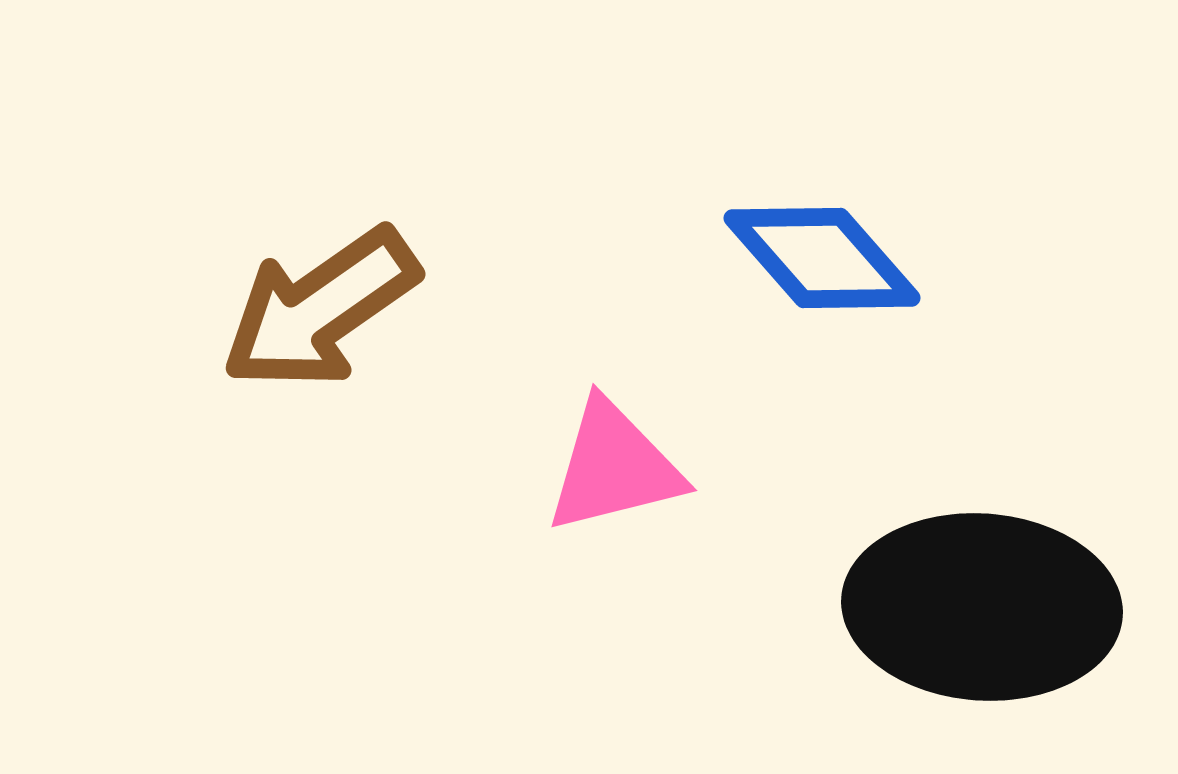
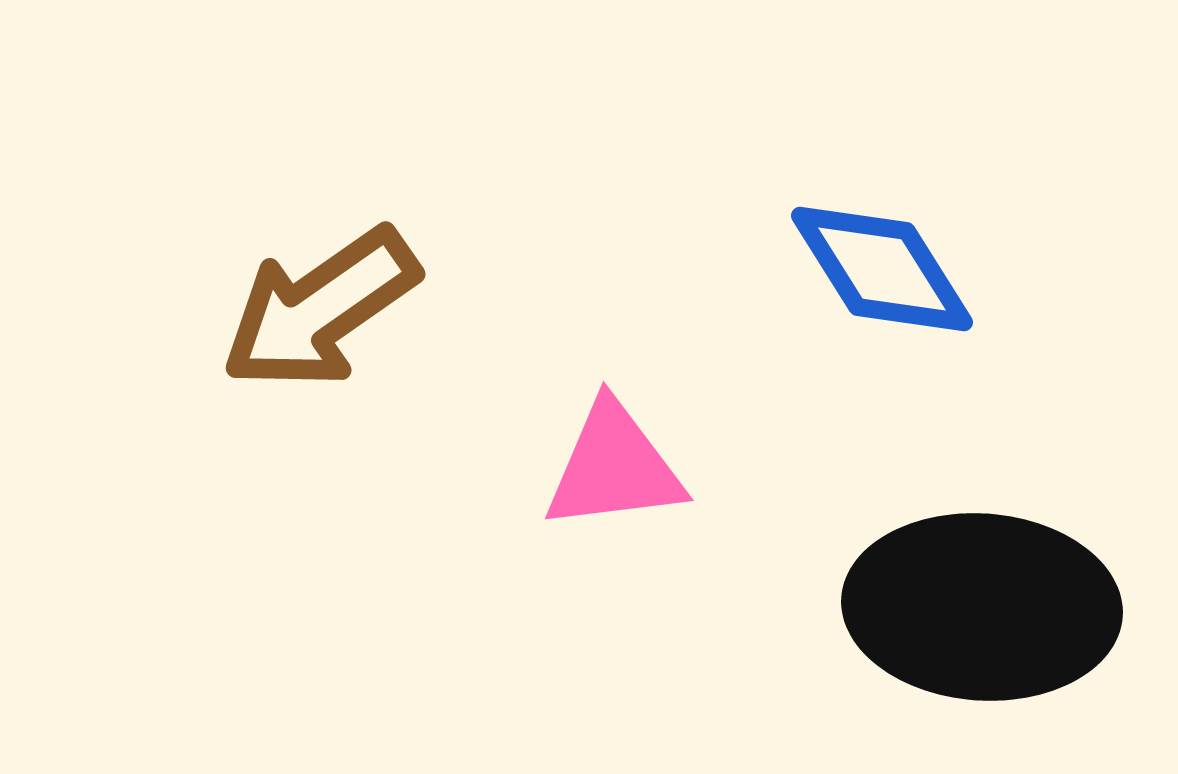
blue diamond: moved 60 px right, 11 px down; rotated 9 degrees clockwise
pink triangle: rotated 7 degrees clockwise
